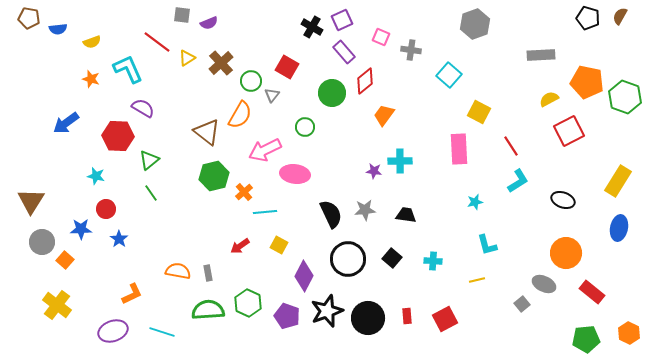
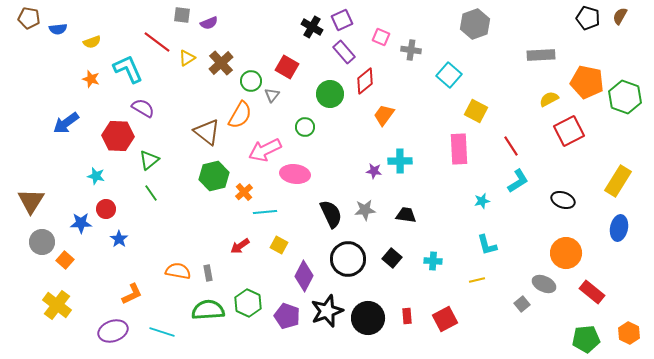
green circle at (332, 93): moved 2 px left, 1 px down
yellow square at (479, 112): moved 3 px left, 1 px up
cyan star at (475, 202): moved 7 px right, 1 px up
blue star at (81, 229): moved 6 px up
